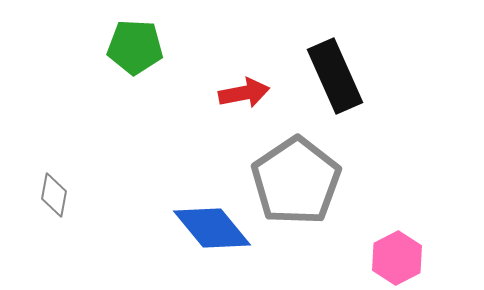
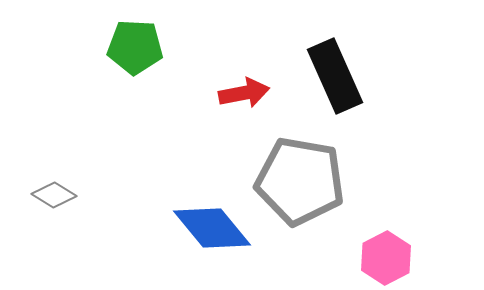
gray pentagon: moved 4 px right; rotated 28 degrees counterclockwise
gray diamond: rotated 69 degrees counterclockwise
pink hexagon: moved 11 px left
